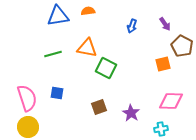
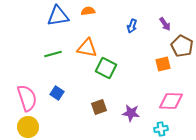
blue square: rotated 24 degrees clockwise
purple star: rotated 24 degrees counterclockwise
